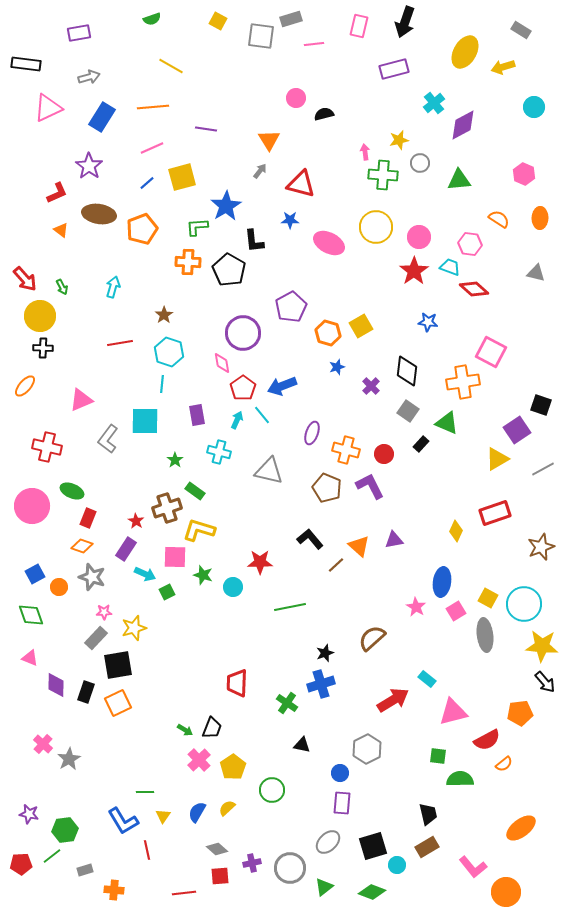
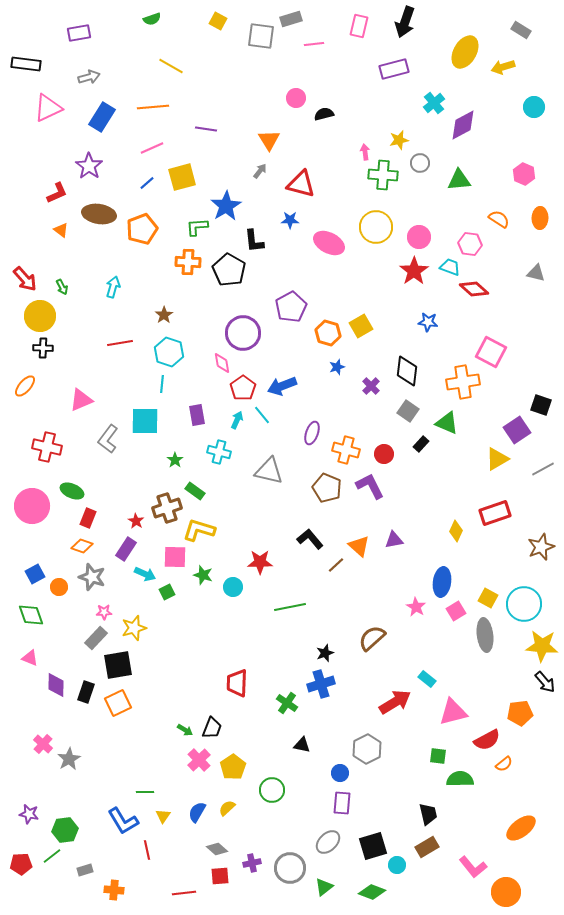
red arrow at (393, 700): moved 2 px right, 2 px down
